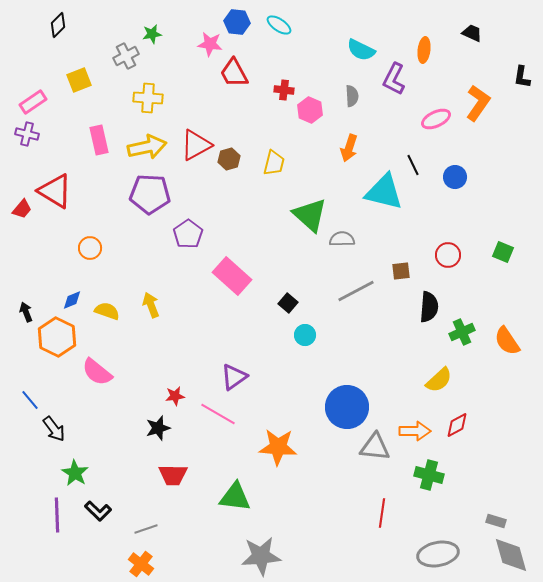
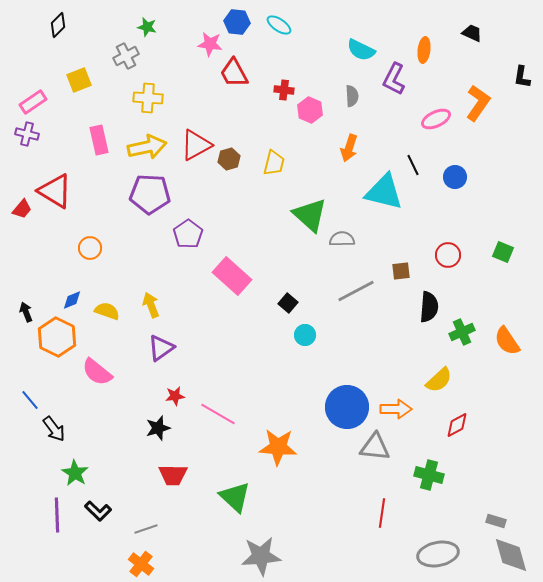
green star at (152, 34): moved 5 px left, 7 px up; rotated 24 degrees clockwise
purple triangle at (234, 377): moved 73 px left, 29 px up
orange arrow at (415, 431): moved 19 px left, 22 px up
green triangle at (235, 497): rotated 36 degrees clockwise
